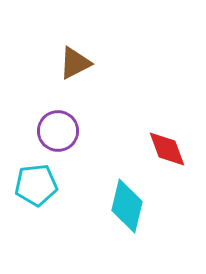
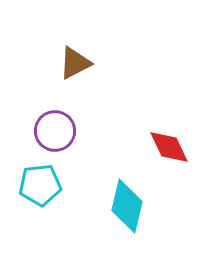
purple circle: moved 3 px left
red diamond: moved 2 px right, 2 px up; rotated 6 degrees counterclockwise
cyan pentagon: moved 4 px right
